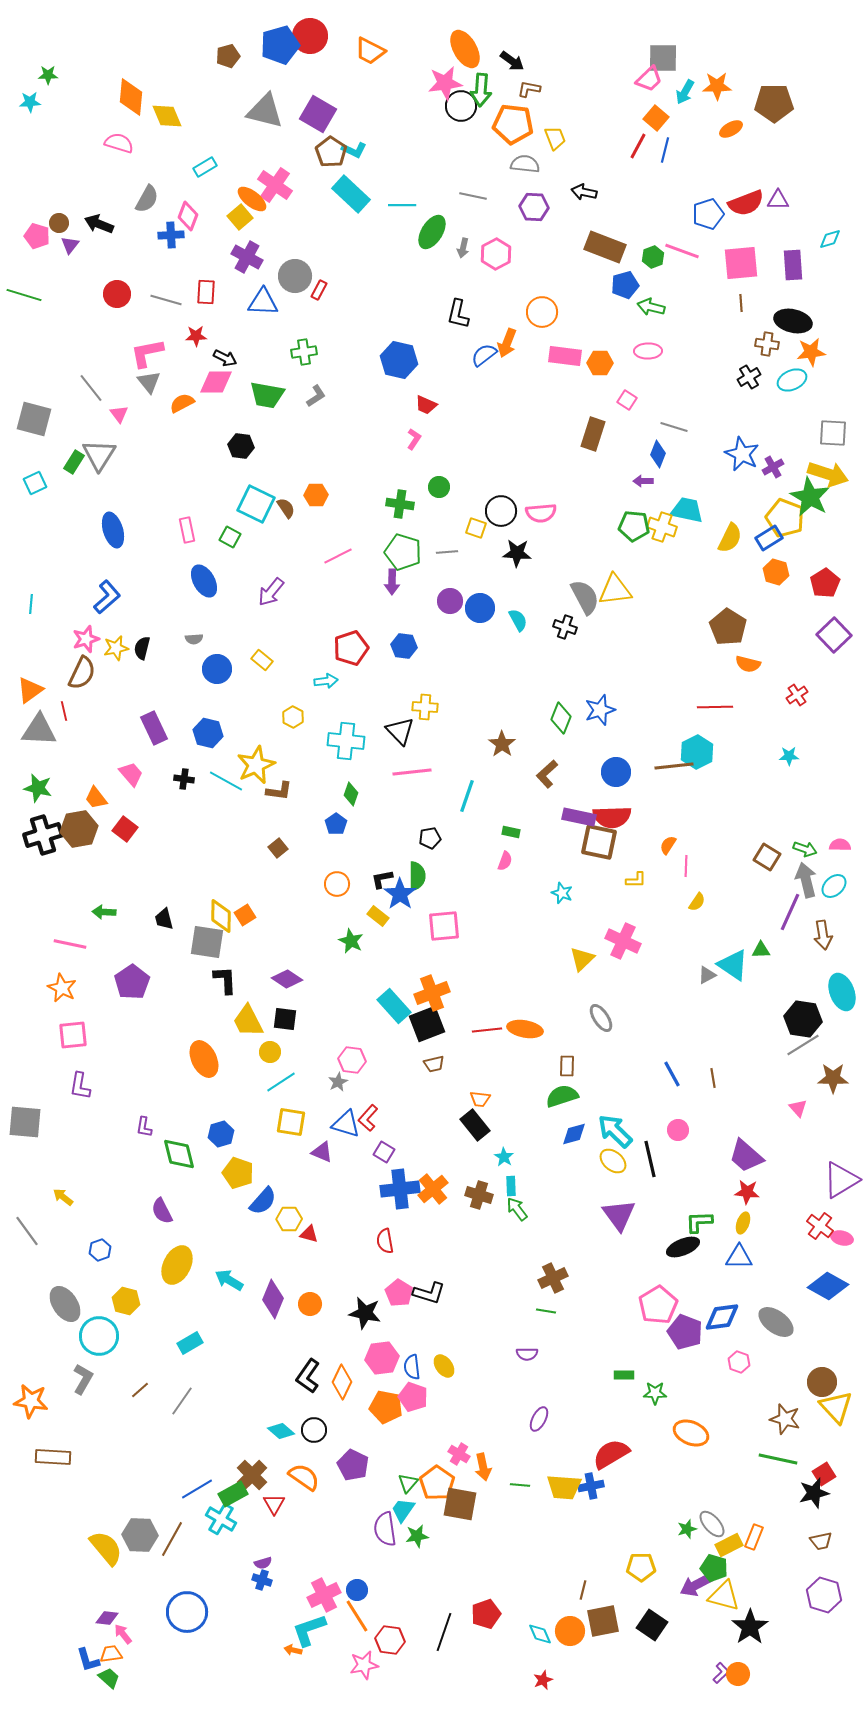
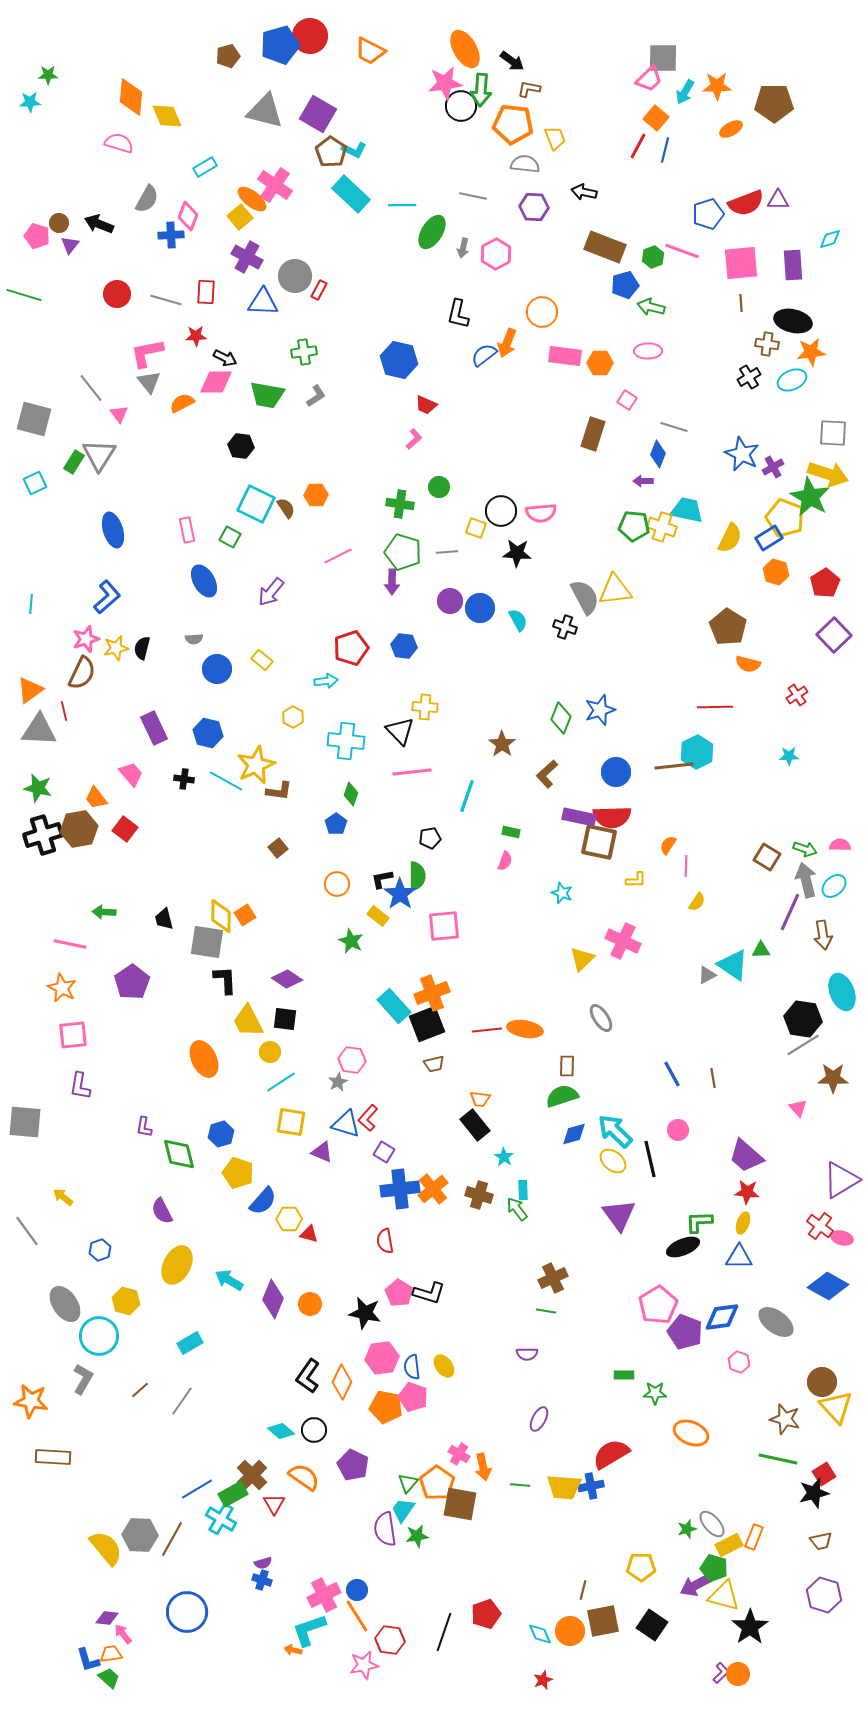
pink L-shape at (414, 439): rotated 15 degrees clockwise
cyan rectangle at (511, 1186): moved 12 px right, 4 px down
